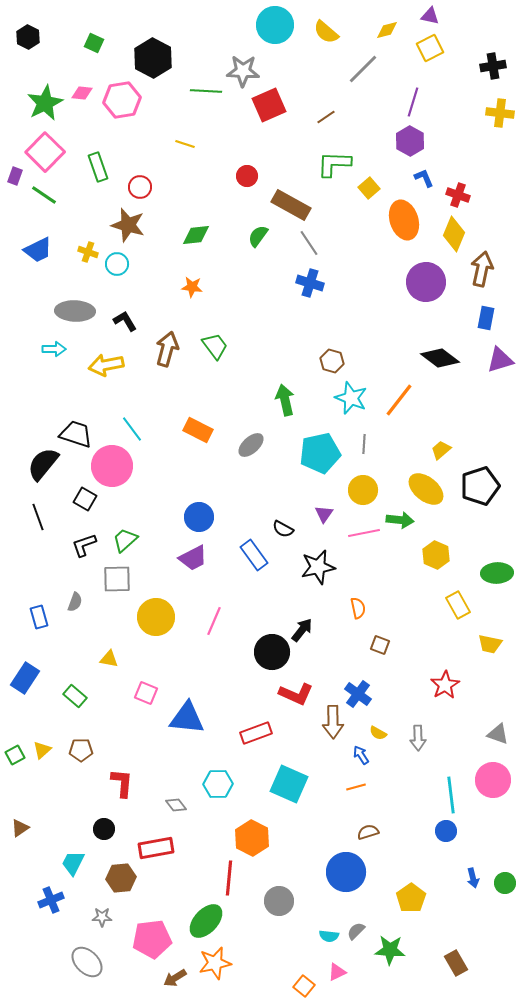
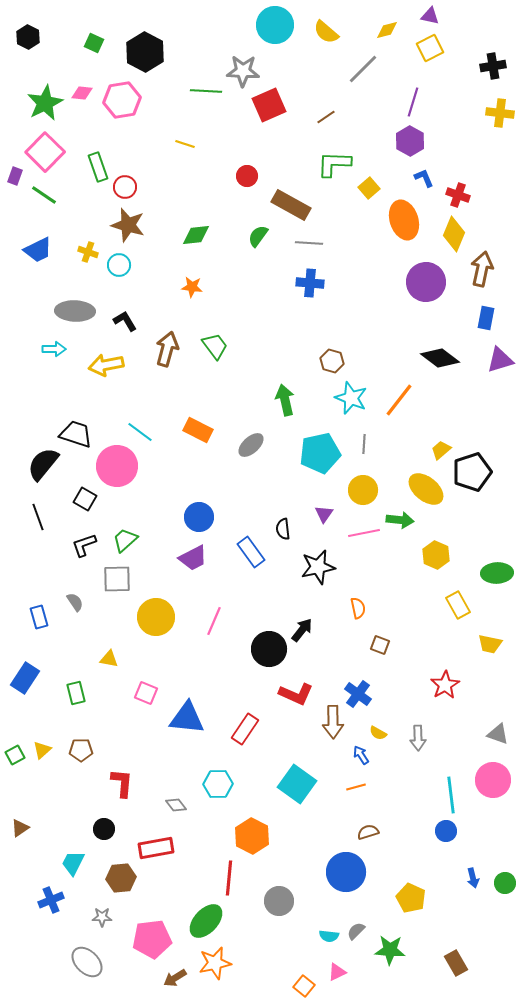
black hexagon at (153, 58): moved 8 px left, 6 px up
red circle at (140, 187): moved 15 px left
gray line at (309, 243): rotated 52 degrees counterclockwise
cyan circle at (117, 264): moved 2 px right, 1 px down
blue cross at (310, 283): rotated 12 degrees counterclockwise
cyan line at (132, 429): moved 8 px right, 3 px down; rotated 16 degrees counterclockwise
pink circle at (112, 466): moved 5 px right
black pentagon at (480, 486): moved 8 px left, 14 px up
black semicircle at (283, 529): rotated 55 degrees clockwise
blue rectangle at (254, 555): moved 3 px left, 3 px up
gray semicircle at (75, 602): rotated 54 degrees counterclockwise
black circle at (272, 652): moved 3 px left, 3 px up
green rectangle at (75, 696): moved 1 px right, 3 px up; rotated 35 degrees clockwise
red rectangle at (256, 733): moved 11 px left, 4 px up; rotated 36 degrees counterclockwise
cyan square at (289, 784): moved 8 px right; rotated 12 degrees clockwise
orange hexagon at (252, 838): moved 2 px up
yellow pentagon at (411, 898): rotated 12 degrees counterclockwise
